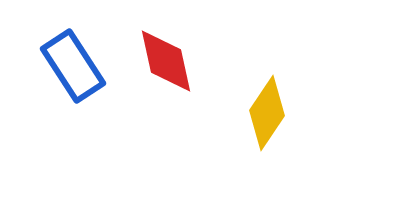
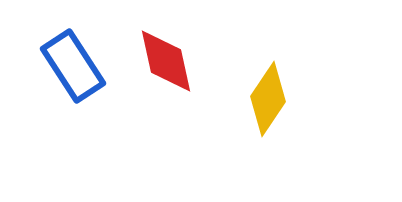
yellow diamond: moved 1 px right, 14 px up
